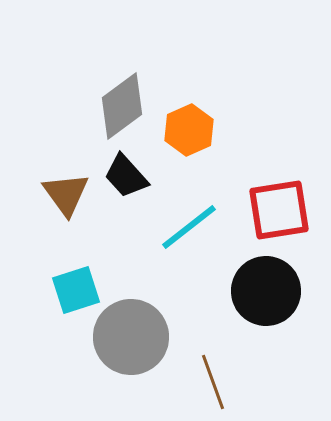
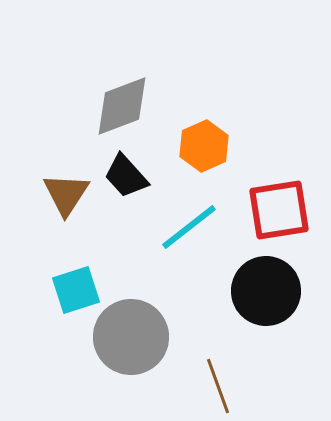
gray diamond: rotated 16 degrees clockwise
orange hexagon: moved 15 px right, 16 px down
brown triangle: rotated 9 degrees clockwise
brown line: moved 5 px right, 4 px down
